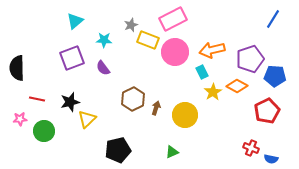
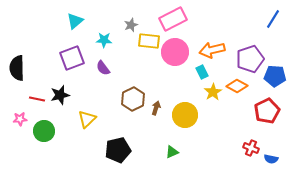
yellow rectangle: moved 1 px right, 1 px down; rotated 15 degrees counterclockwise
black star: moved 10 px left, 7 px up
